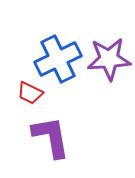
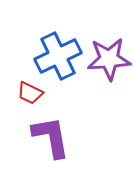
blue cross: moved 3 px up
